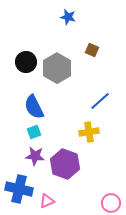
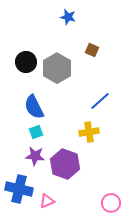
cyan square: moved 2 px right
